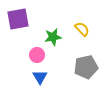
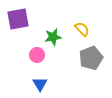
gray pentagon: moved 5 px right, 9 px up; rotated 10 degrees counterclockwise
blue triangle: moved 7 px down
